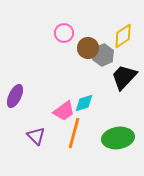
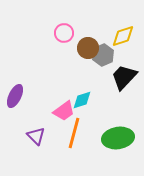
yellow diamond: rotated 15 degrees clockwise
cyan diamond: moved 2 px left, 3 px up
